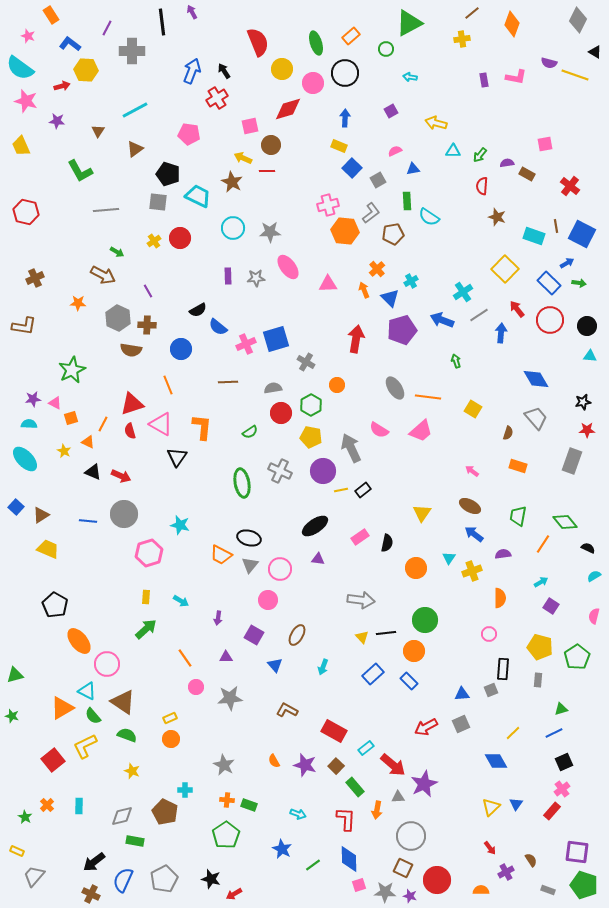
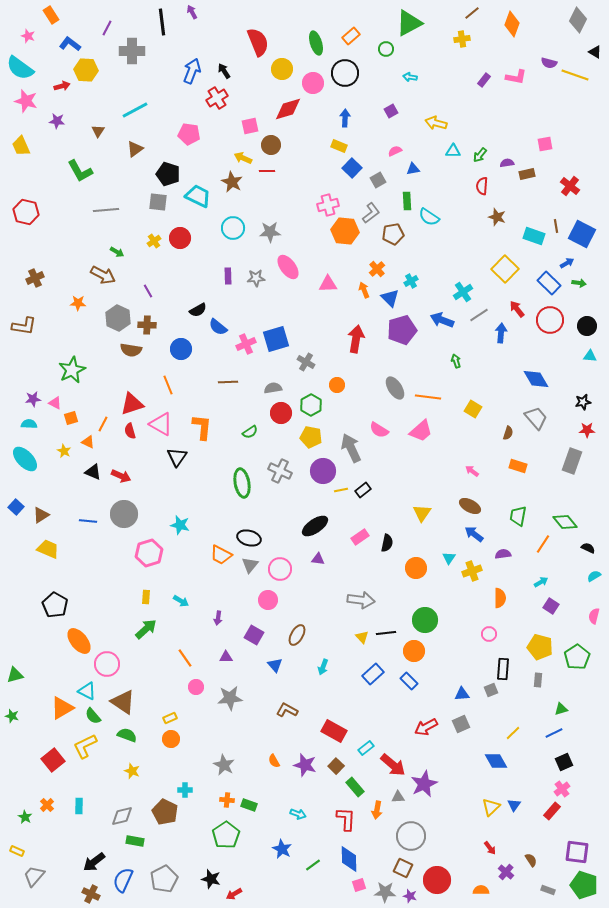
purple rectangle at (484, 80): rotated 48 degrees clockwise
brown rectangle at (527, 174): rotated 42 degrees counterclockwise
blue triangle at (516, 804): moved 2 px left, 1 px down
purple cross at (506, 872): rotated 21 degrees counterclockwise
